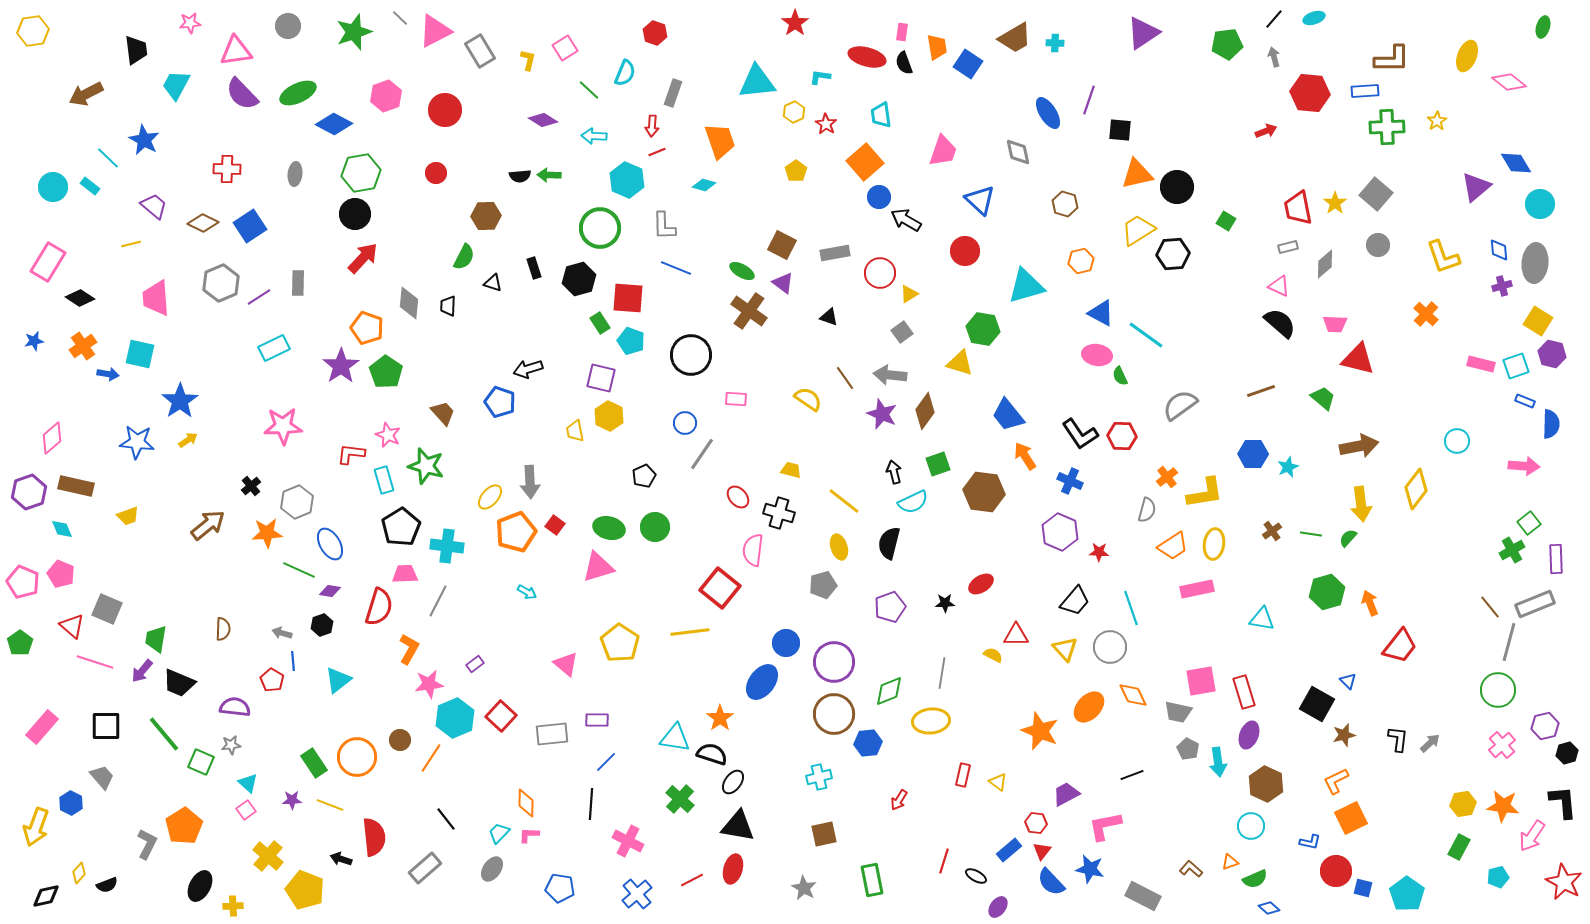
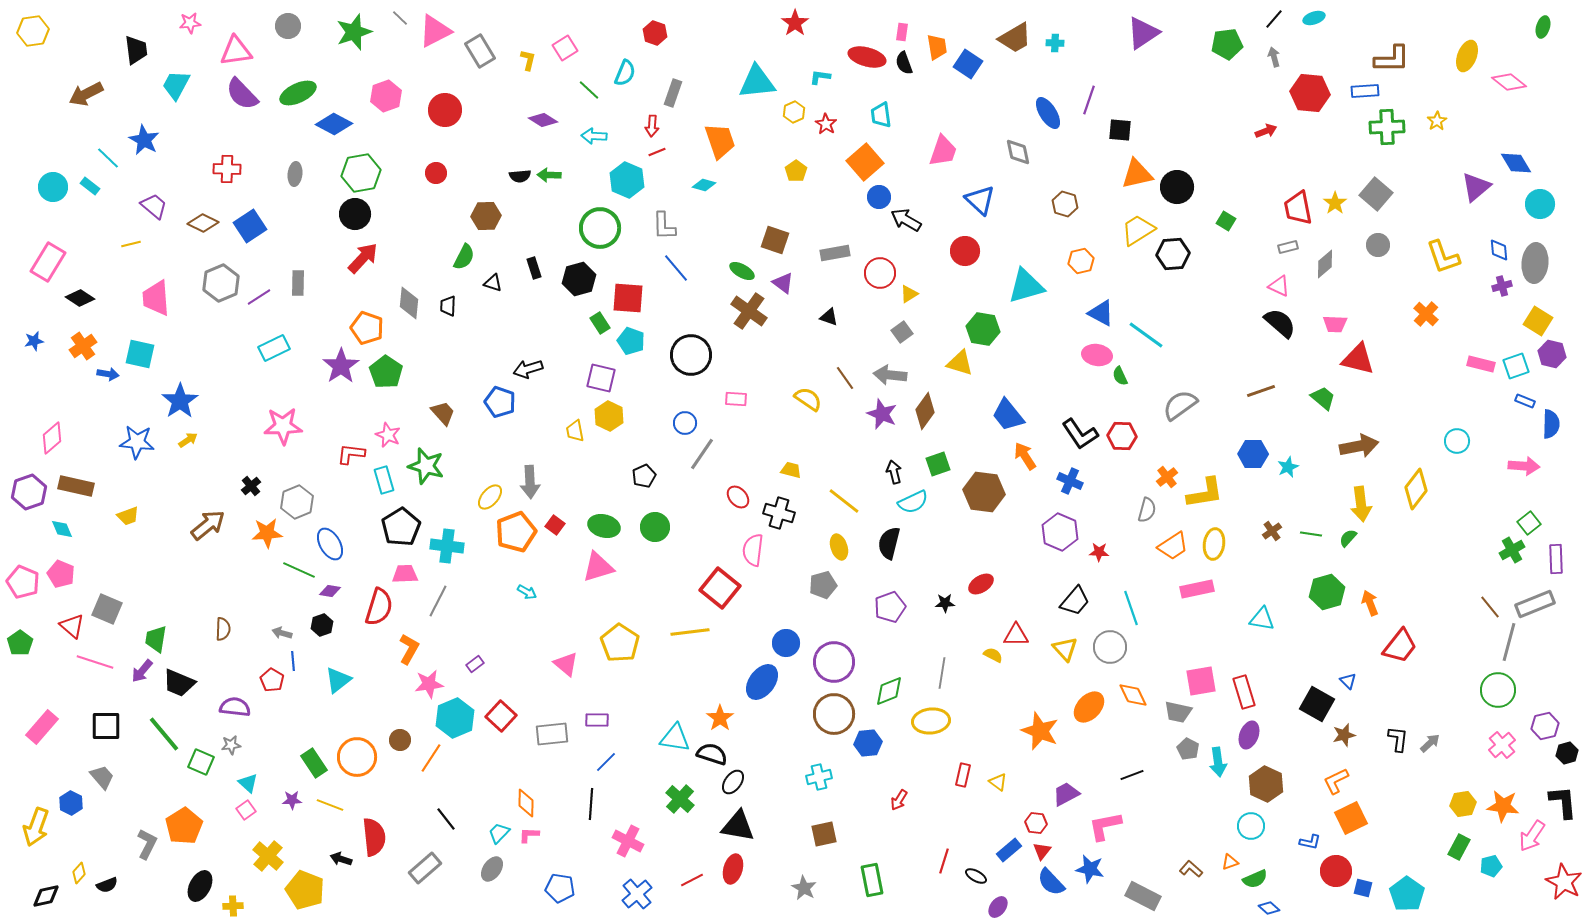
brown square at (782, 245): moved 7 px left, 5 px up; rotated 8 degrees counterclockwise
blue line at (676, 268): rotated 28 degrees clockwise
green ellipse at (609, 528): moved 5 px left, 2 px up
cyan pentagon at (1498, 877): moved 7 px left, 11 px up
